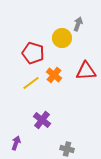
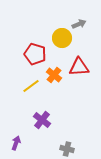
gray arrow: moved 1 px right; rotated 48 degrees clockwise
red pentagon: moved 2 px right, 1 px down
red triangle: moved 7 px left, 4 px up
yellow line: moved 3 px down
